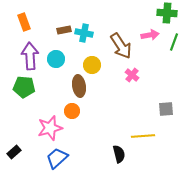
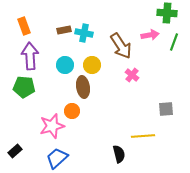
orange rectangle: moved 4 px down
cyan circle: moved 9 px right, 6 px down
brown ellipse: moved 4 px right, 1 px down
pink star: moved 2 px right, 2 px up
black rectangle: moved 1 px right, 1 px up
